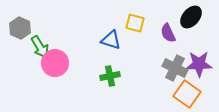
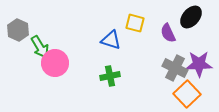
gray hexagon: moved 2 px left, 2 px down
orange square: rotated 12 degrees clockwise
